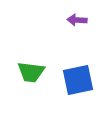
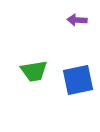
green trapezoid: moved 3 px right, 1 px up; rotated 16 degrees counterclockwise
